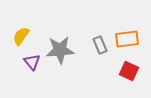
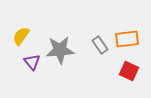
gray rectangle: rotated 12 degrees counterclockwise
